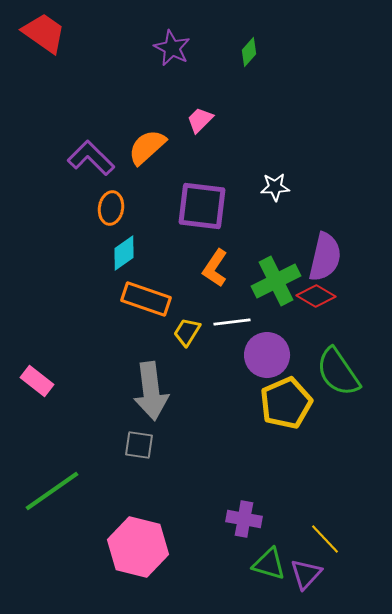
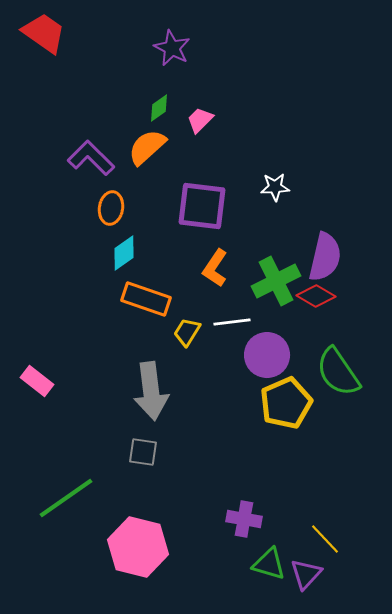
green diamond: moved 90 px left, 56 px down; rotated 12 degrees clockwise
gray square: moved 4 px right, 7 px down
green line: moved 14 px right, 7 px down
